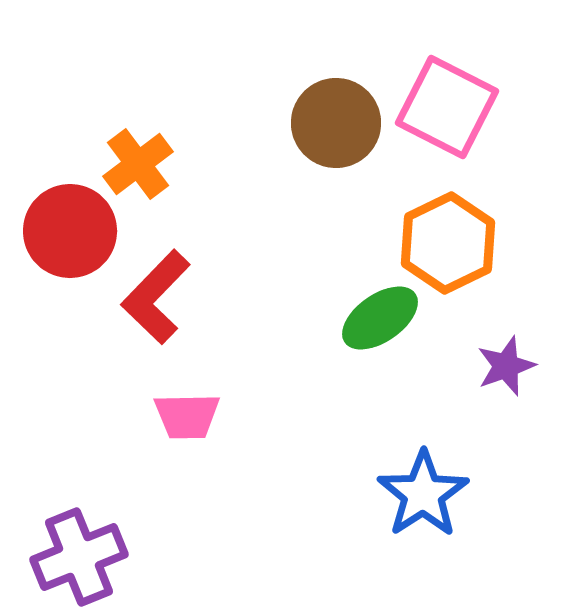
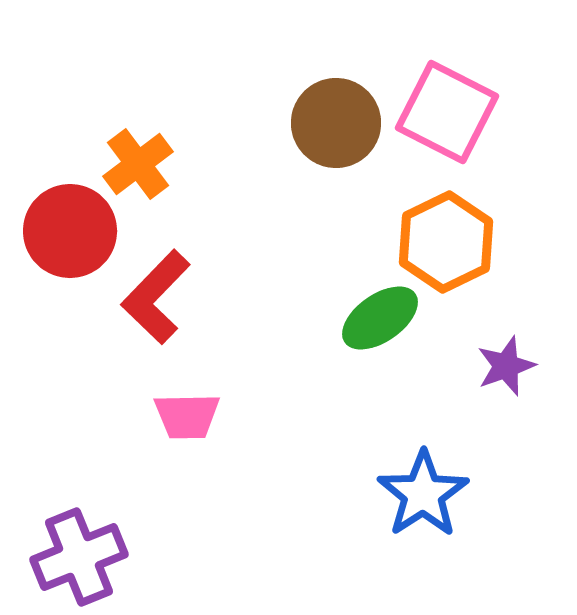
pink square: moved 5 px down
orange hexagon: moved 2 px left, 1 px up
